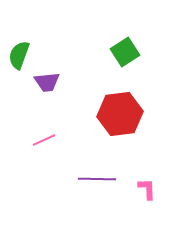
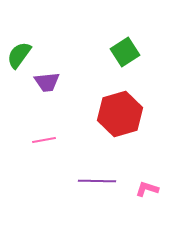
green semicircle: rotated 16 degrees clockwise
red hexagon: rotated 9 degrees counterclockwise
pink line: rotated 15 degrees clockwise
purple line: moved 2 px down
pink L-shape: rotated 70 degrees counterclockwise
